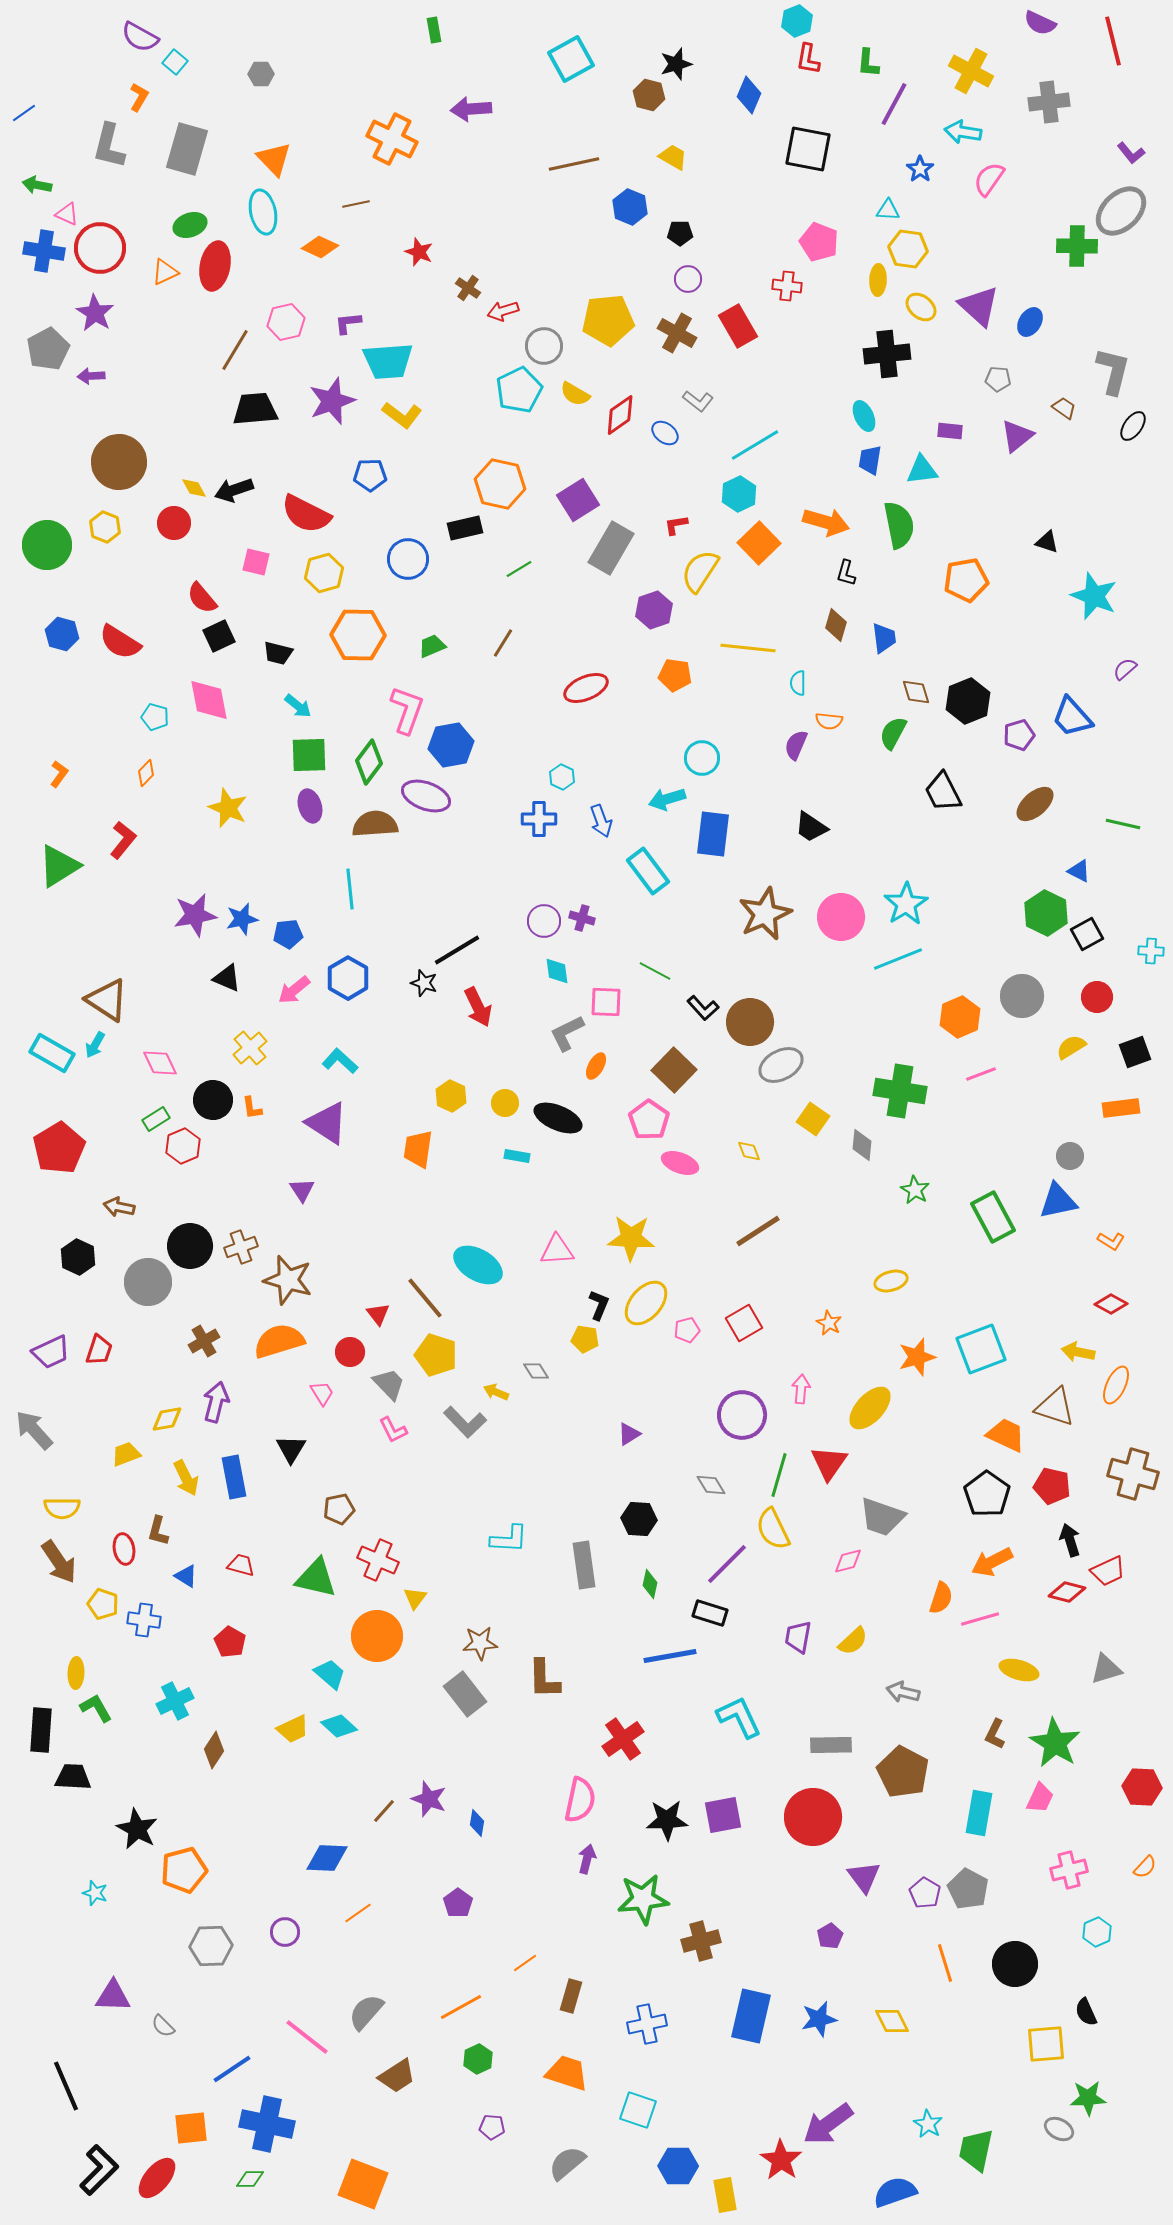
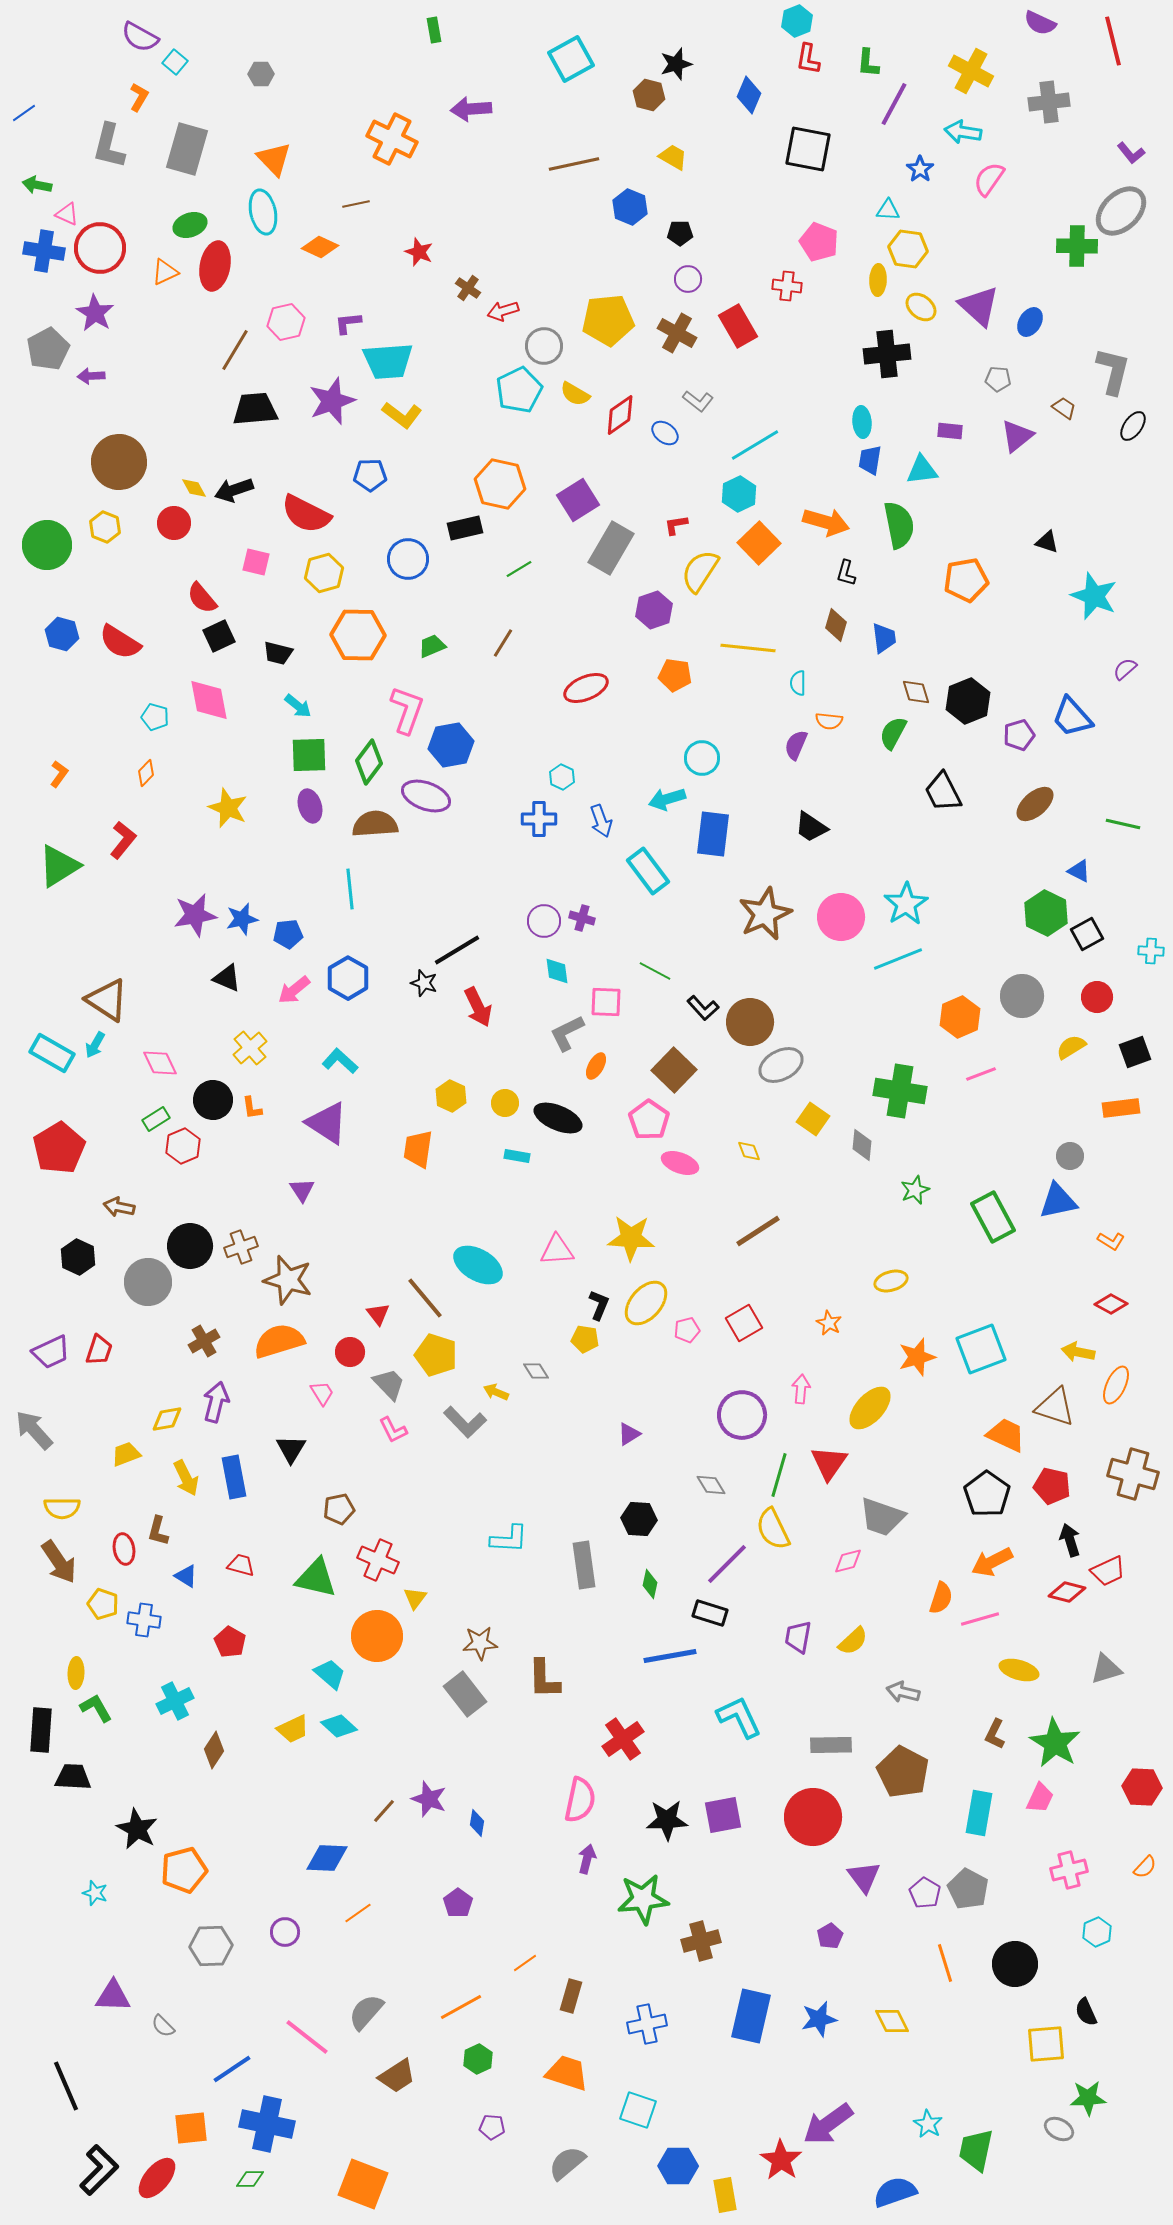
cyan ellipse at (864, 416): moved 2 px left, 6 px down; rotated 20 degrees clockwise
green star at (915, 1190): rotated 20 degrees clockwise
